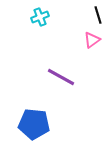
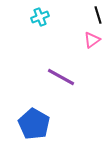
blue pentagon: rotated 24 degrees clockwise
